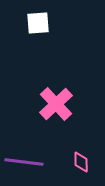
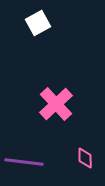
white square: rotated 25 degrees counterclockwise
pink diamond: moved 4 px right, 4 px up
